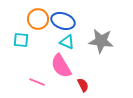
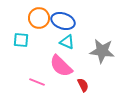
orange circle: moved 1 px right, 1 px up
gray star: moved 1 px right, 10 px down
pink semicircle: rotated 15 degrees counterclockwise
